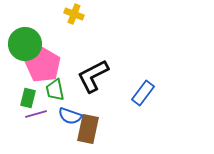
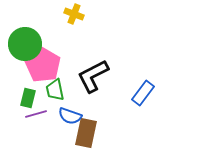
brown rectangle: moved 2 px left, 4 px down
